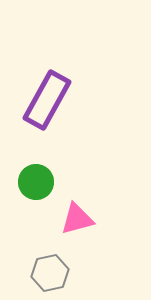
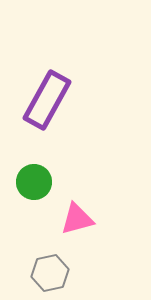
green circle: moved 2 px left
